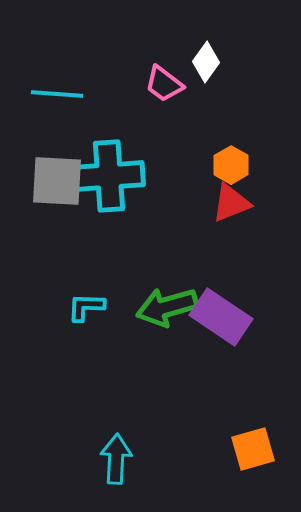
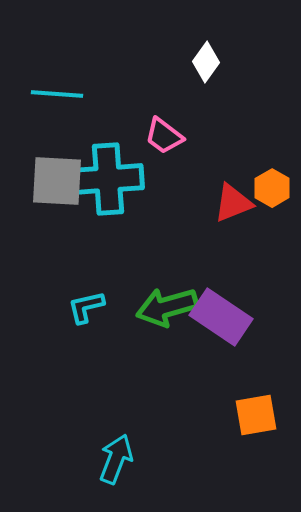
pink trapezoid: moved 52 px down
orange hexagon: moved 41 px right, 23 px down
cyan cross: moved 1 px left, 3 px down
red triangle: moved 2 px right
cyan L-shape: rotated 15 degrees counterclockwise
orange square: moved 3 px right, 34 px up; rotated 6 degrees clockwise
cyan arrow: rotated 18 degrees clockwise
